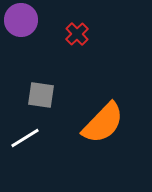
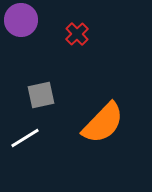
gray square: rotated 20 degrees counterclockwise
